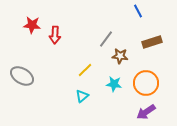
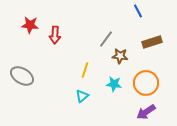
red star: moved 2 px left
yellow line: rotated 28 degrees counterclockwise
